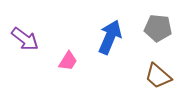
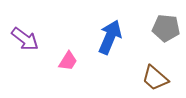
gray pentagon: moved 8 px right
brown trapezoid: moved 3 px left, 2 px down
